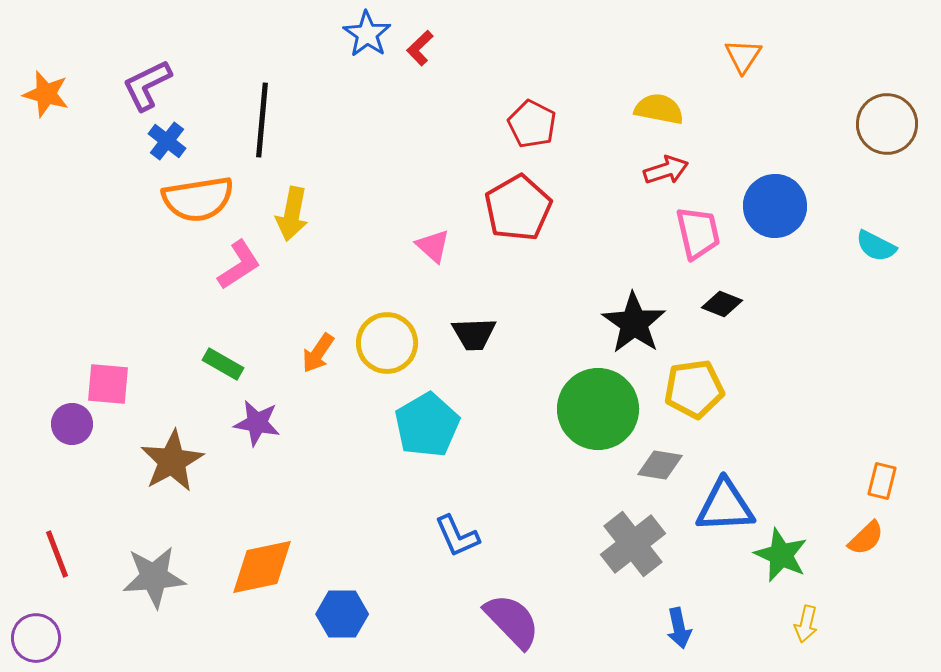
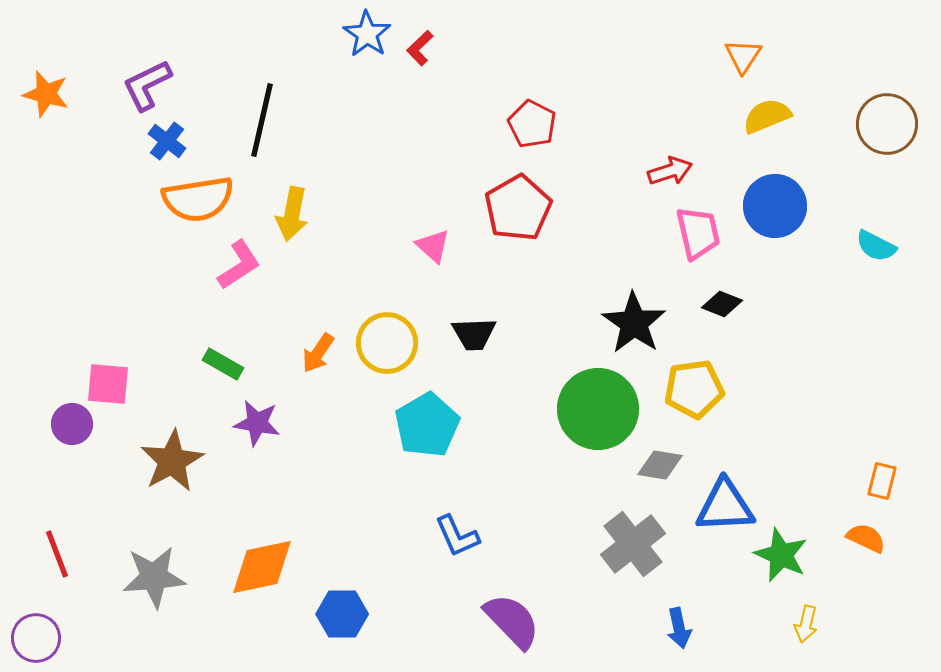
yellow semicircle at (659, 109): moved 108 px right, 7 px down; rotated 33 degrees counterclockwise
black line at (262, 120): rotated 8 degrees clockwise
red arrow at (666, 170): moved 4 px right, 1 px down
orange semicircle at (866, 538): rotated 111 degrees counterclockwise
